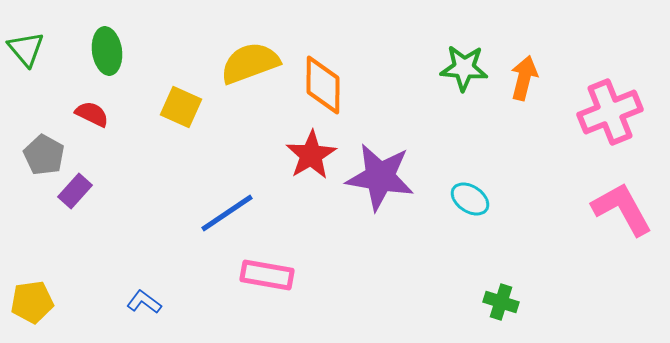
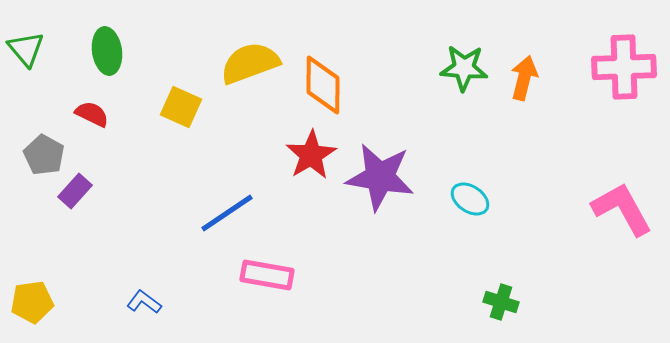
pink cross: moved 14 px right, 45 px up; rotated 20 degrees clockwise
